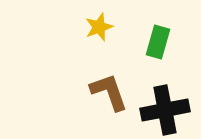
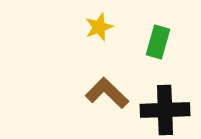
brown L-shape: moved 2 px left, 1 px down; rotated 27 degrees counterclockwise
black cross: rotated 9 degrees clockwise
